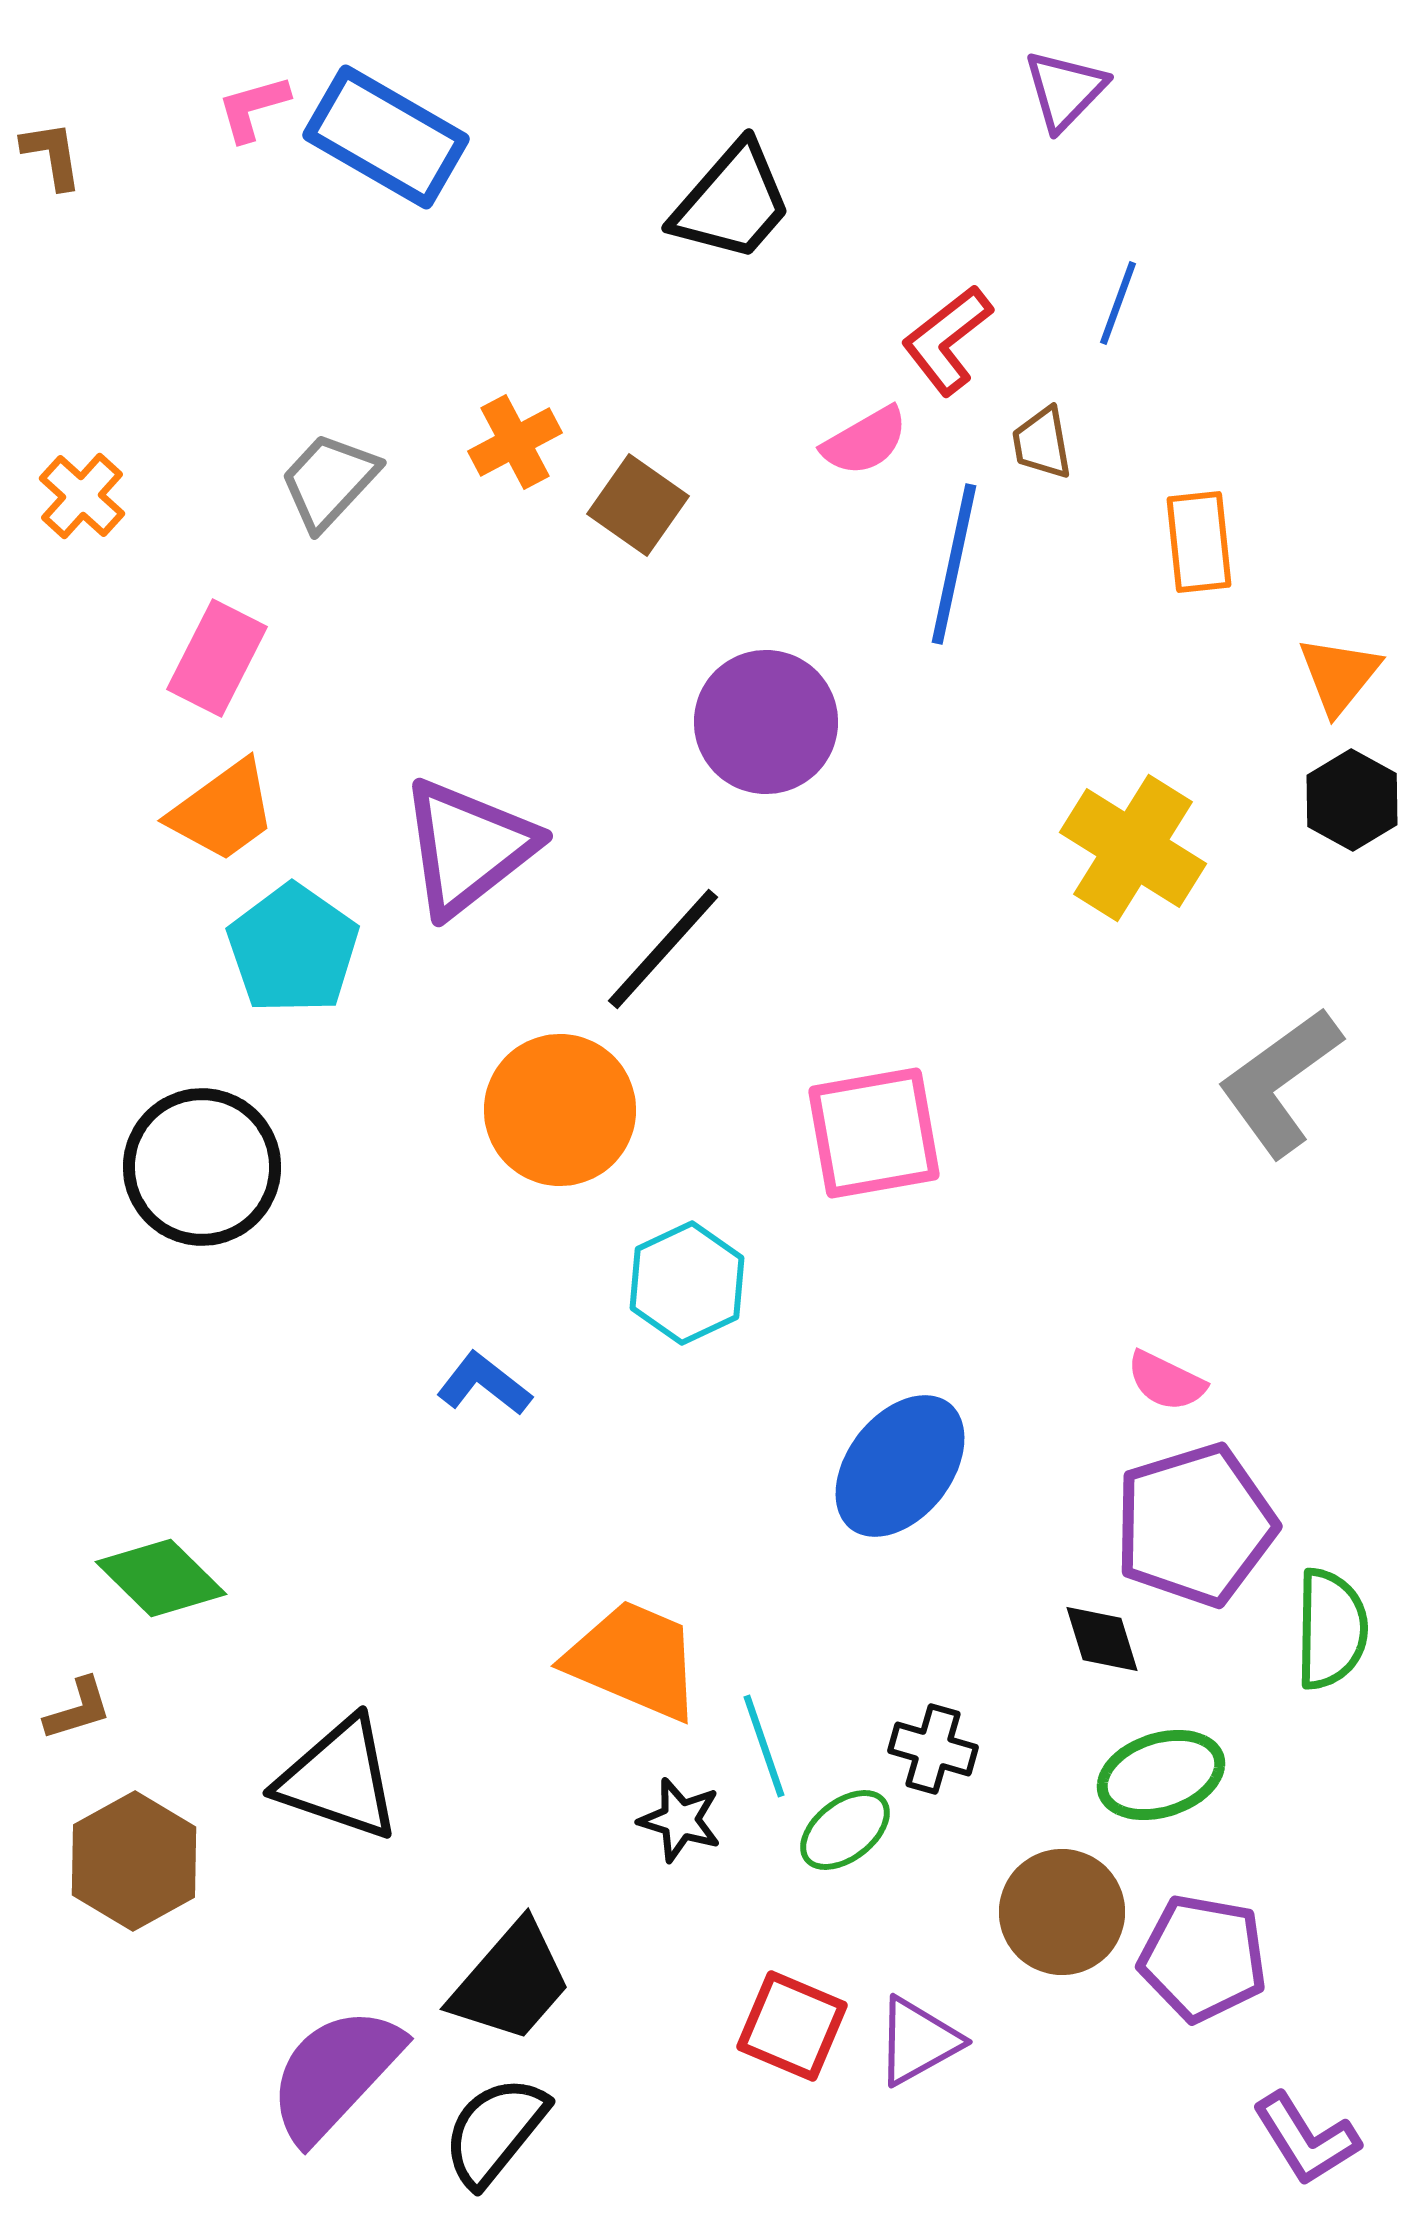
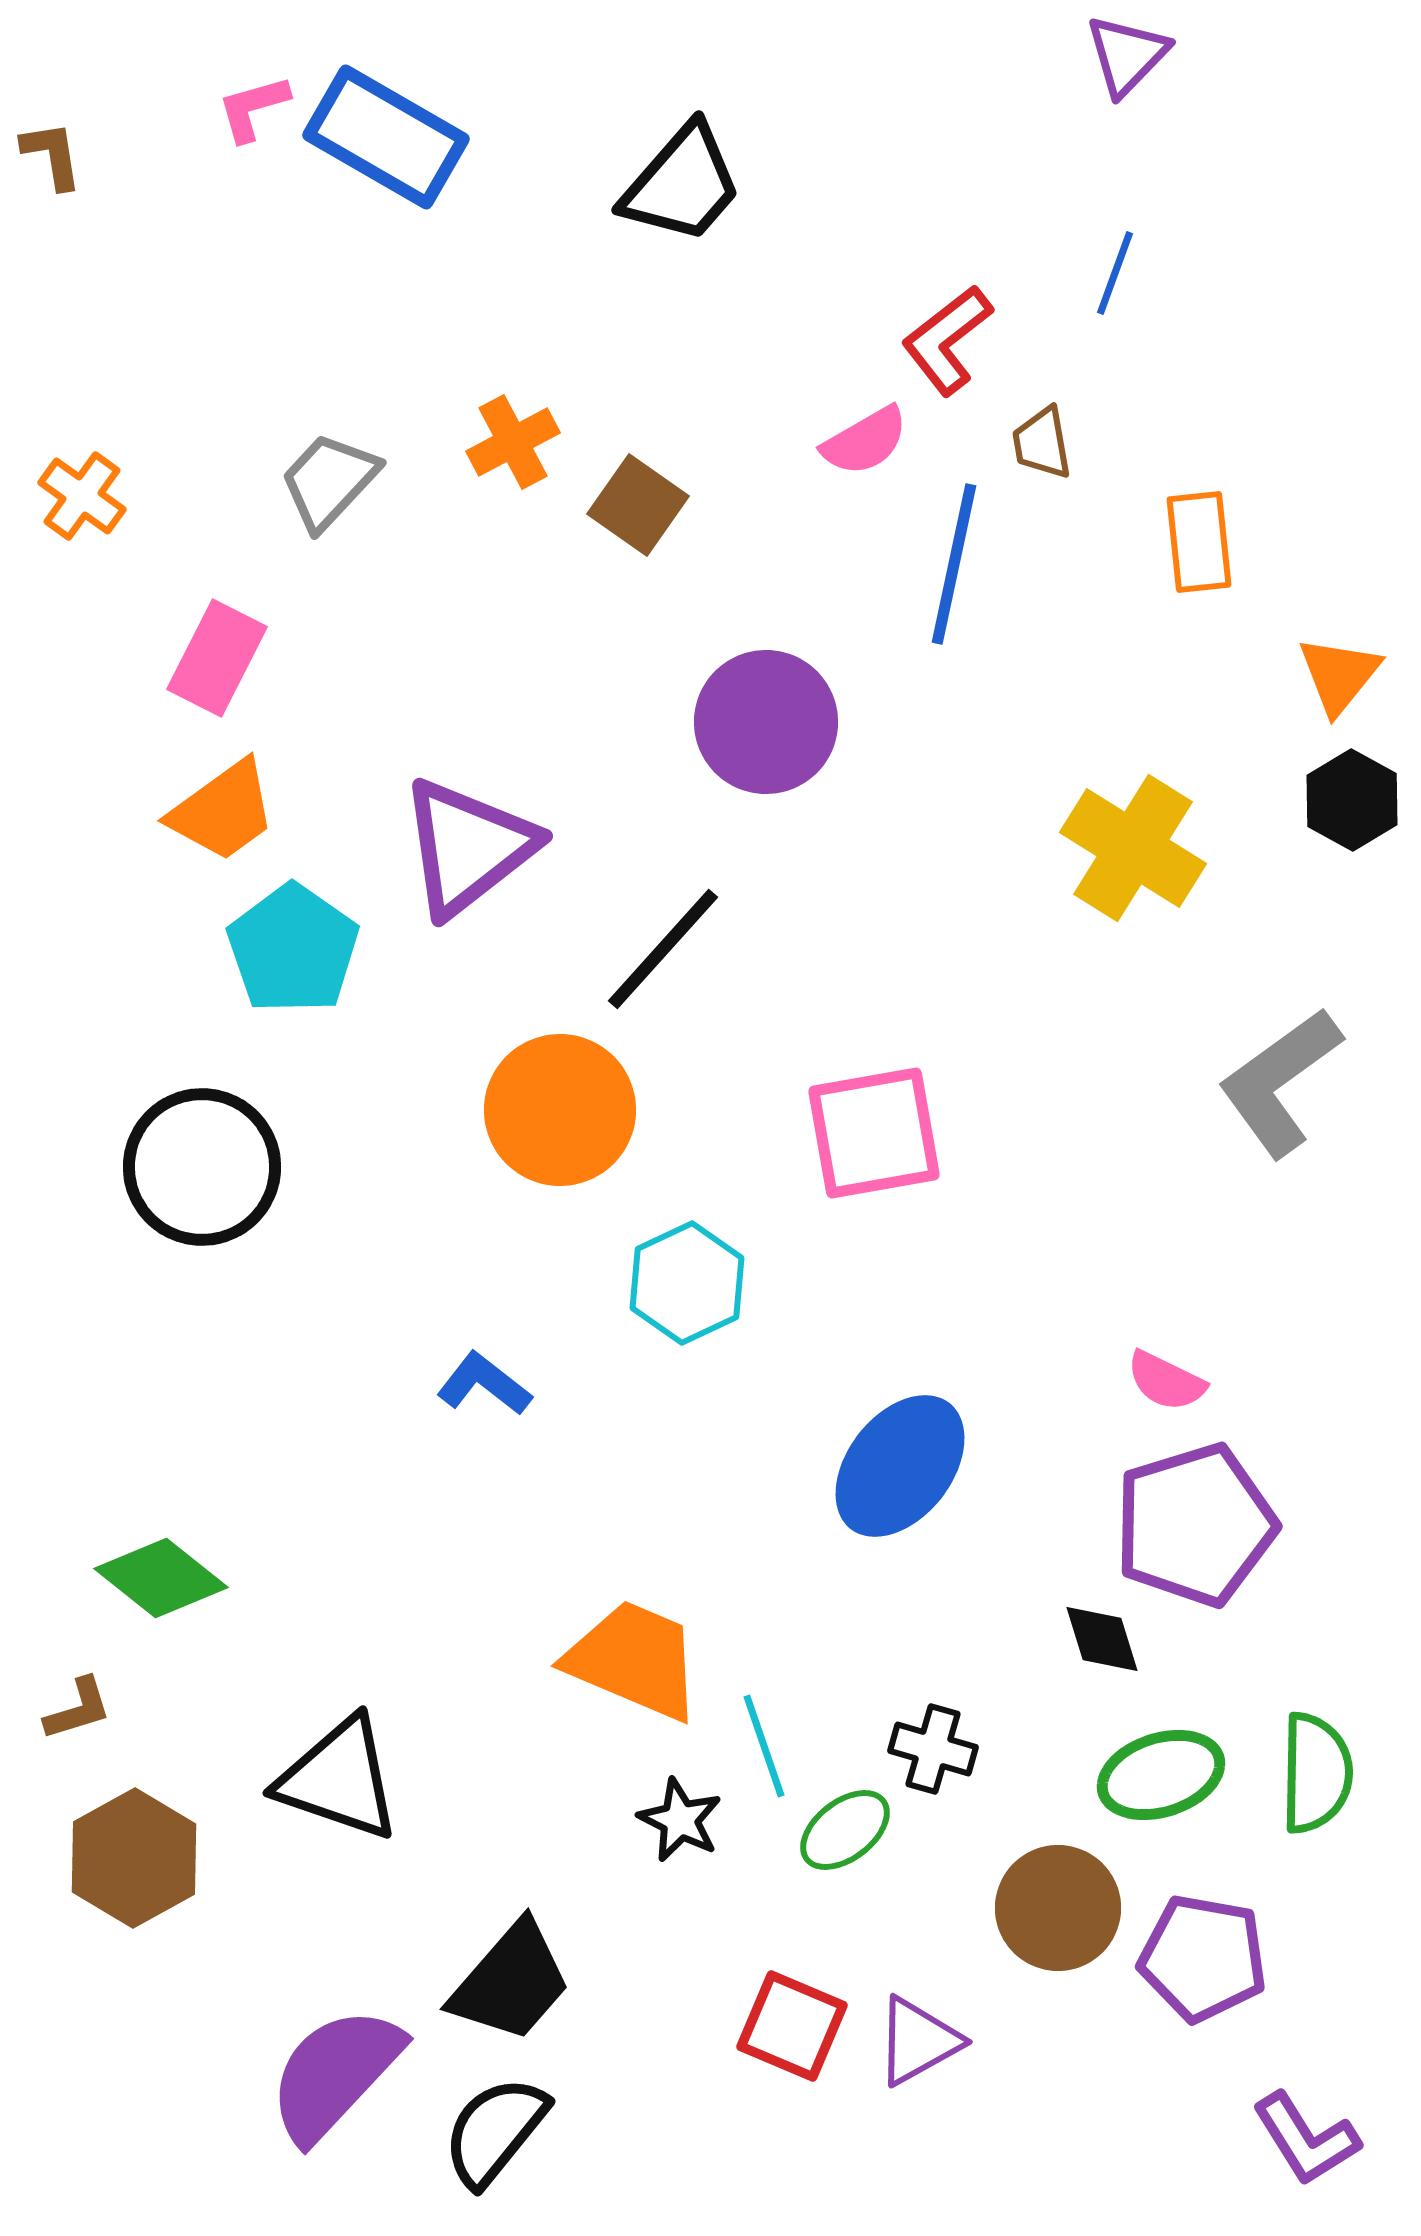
purple triangle at (1065, 90): moved 62 px right, 35 px up
black trapezoid at (732, 202): moved 50 px left, 18 px up
blue line at (1118, 303): moved 3 px left, 30 px up
orange cross at (515, 442): moved 2 px left
orange cross at (82, 496): rotated 6 degrees counterclockwise
green diamond at (161, 1578): rotated 6 degrees counterclockwise
green semicircle at (1331, 1629): moved 15 px left, 144 px down
black star at (680, 1820): rotated 10 degrees clockwise
brown hexagon at (134, 1861): moved 3 px up
brown circle at (1062, 1912): moved 4 px left, 4 px up
